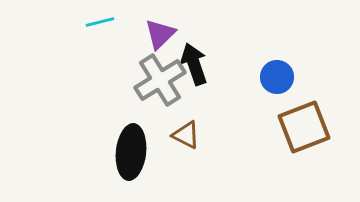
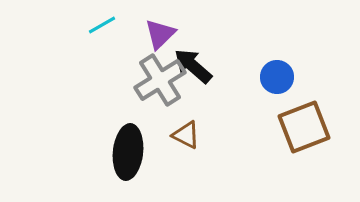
cyan line: moved 2 px right, 3 px down; rotated 16 degrees counterclockwise
black arrow: moved 1 px left, 2 px down; rotated 30 degrees counterclockwise
black ellipse: moved 3 px left
